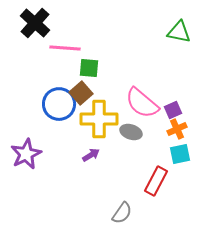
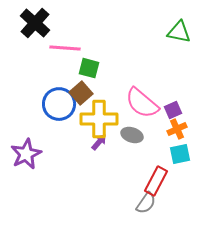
green square: rotated 10 degrees clockwise
gray ellipse: moved 1 px right, 3 px down
purple arrow: moved 8 px right, 13 px up; rotated 18 degrees counterclockwise
gray semicircle: moved 24 px right, 10 px up
